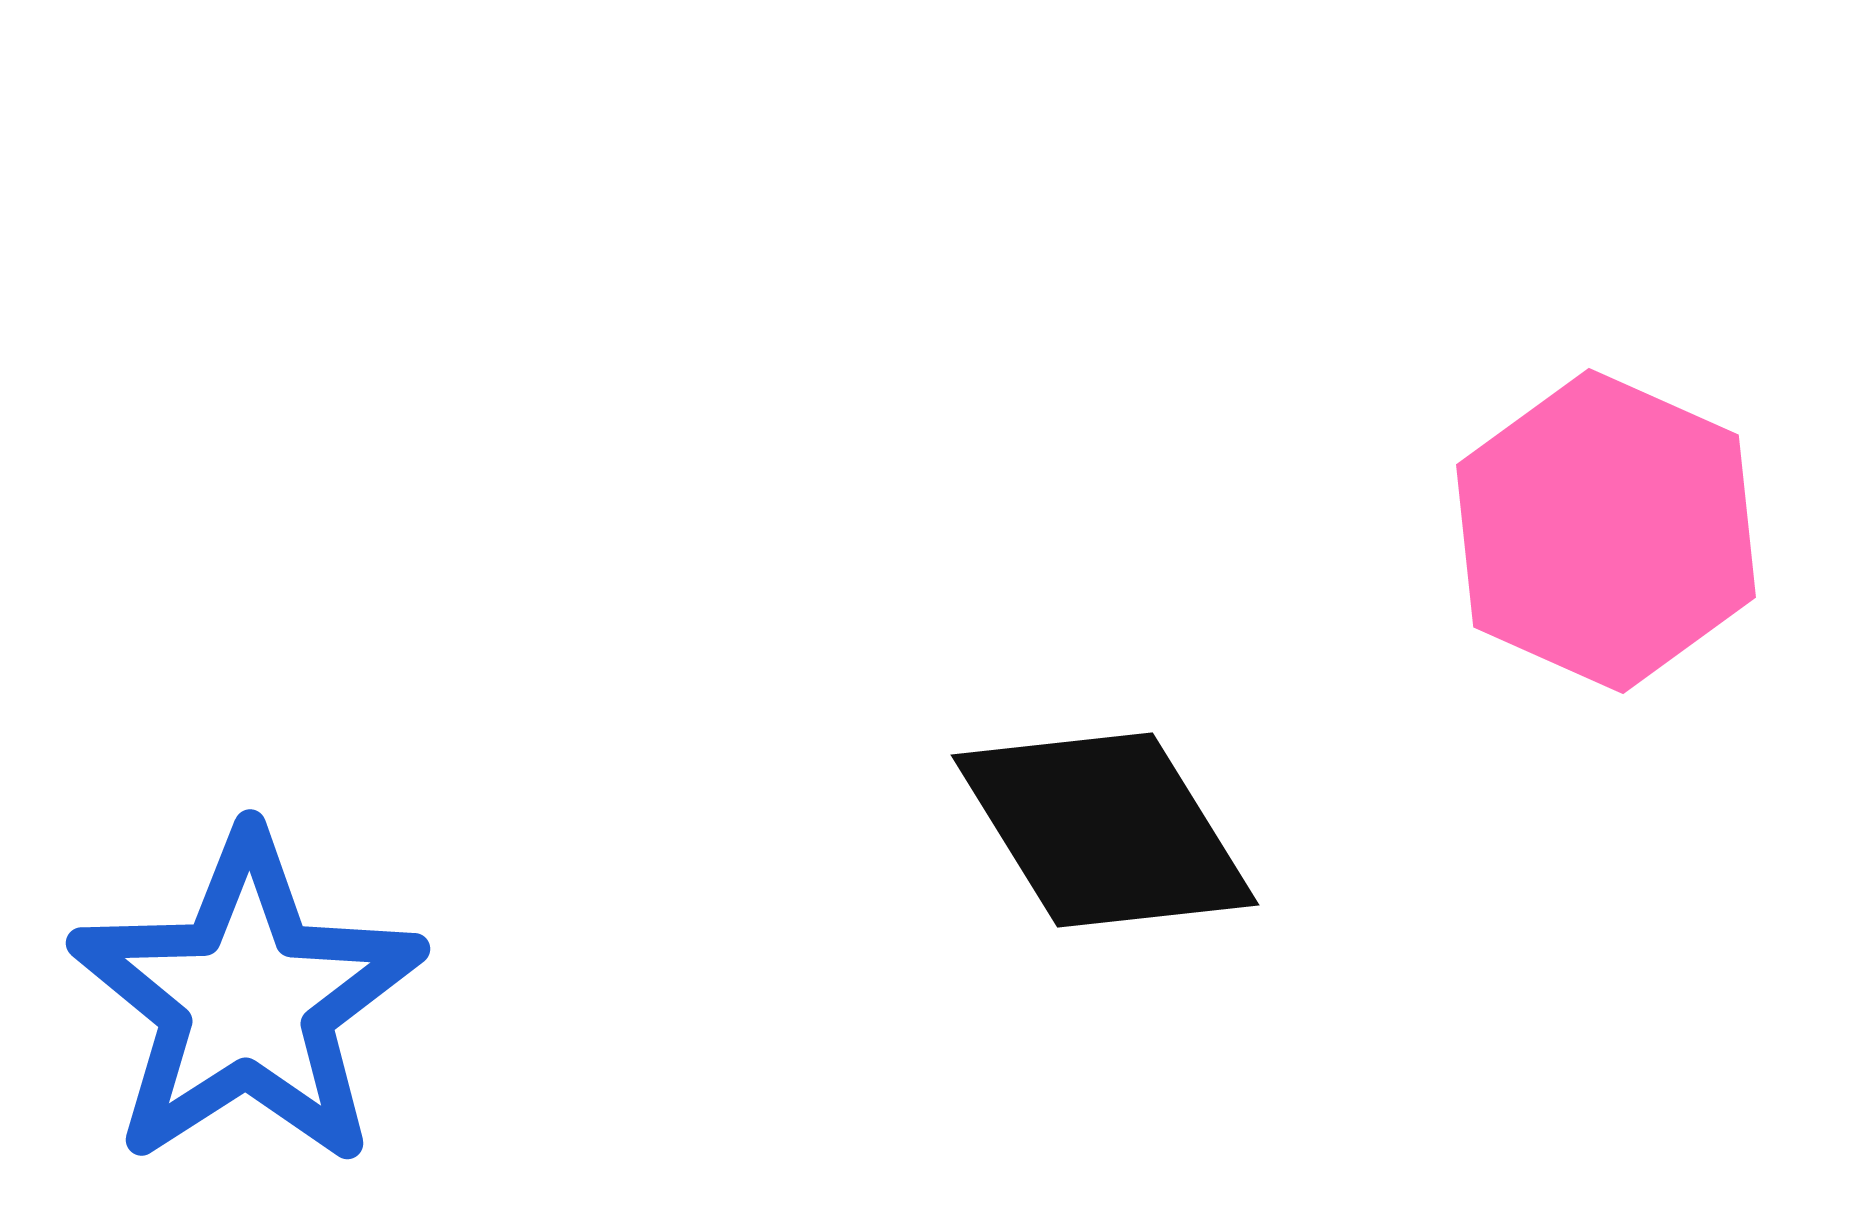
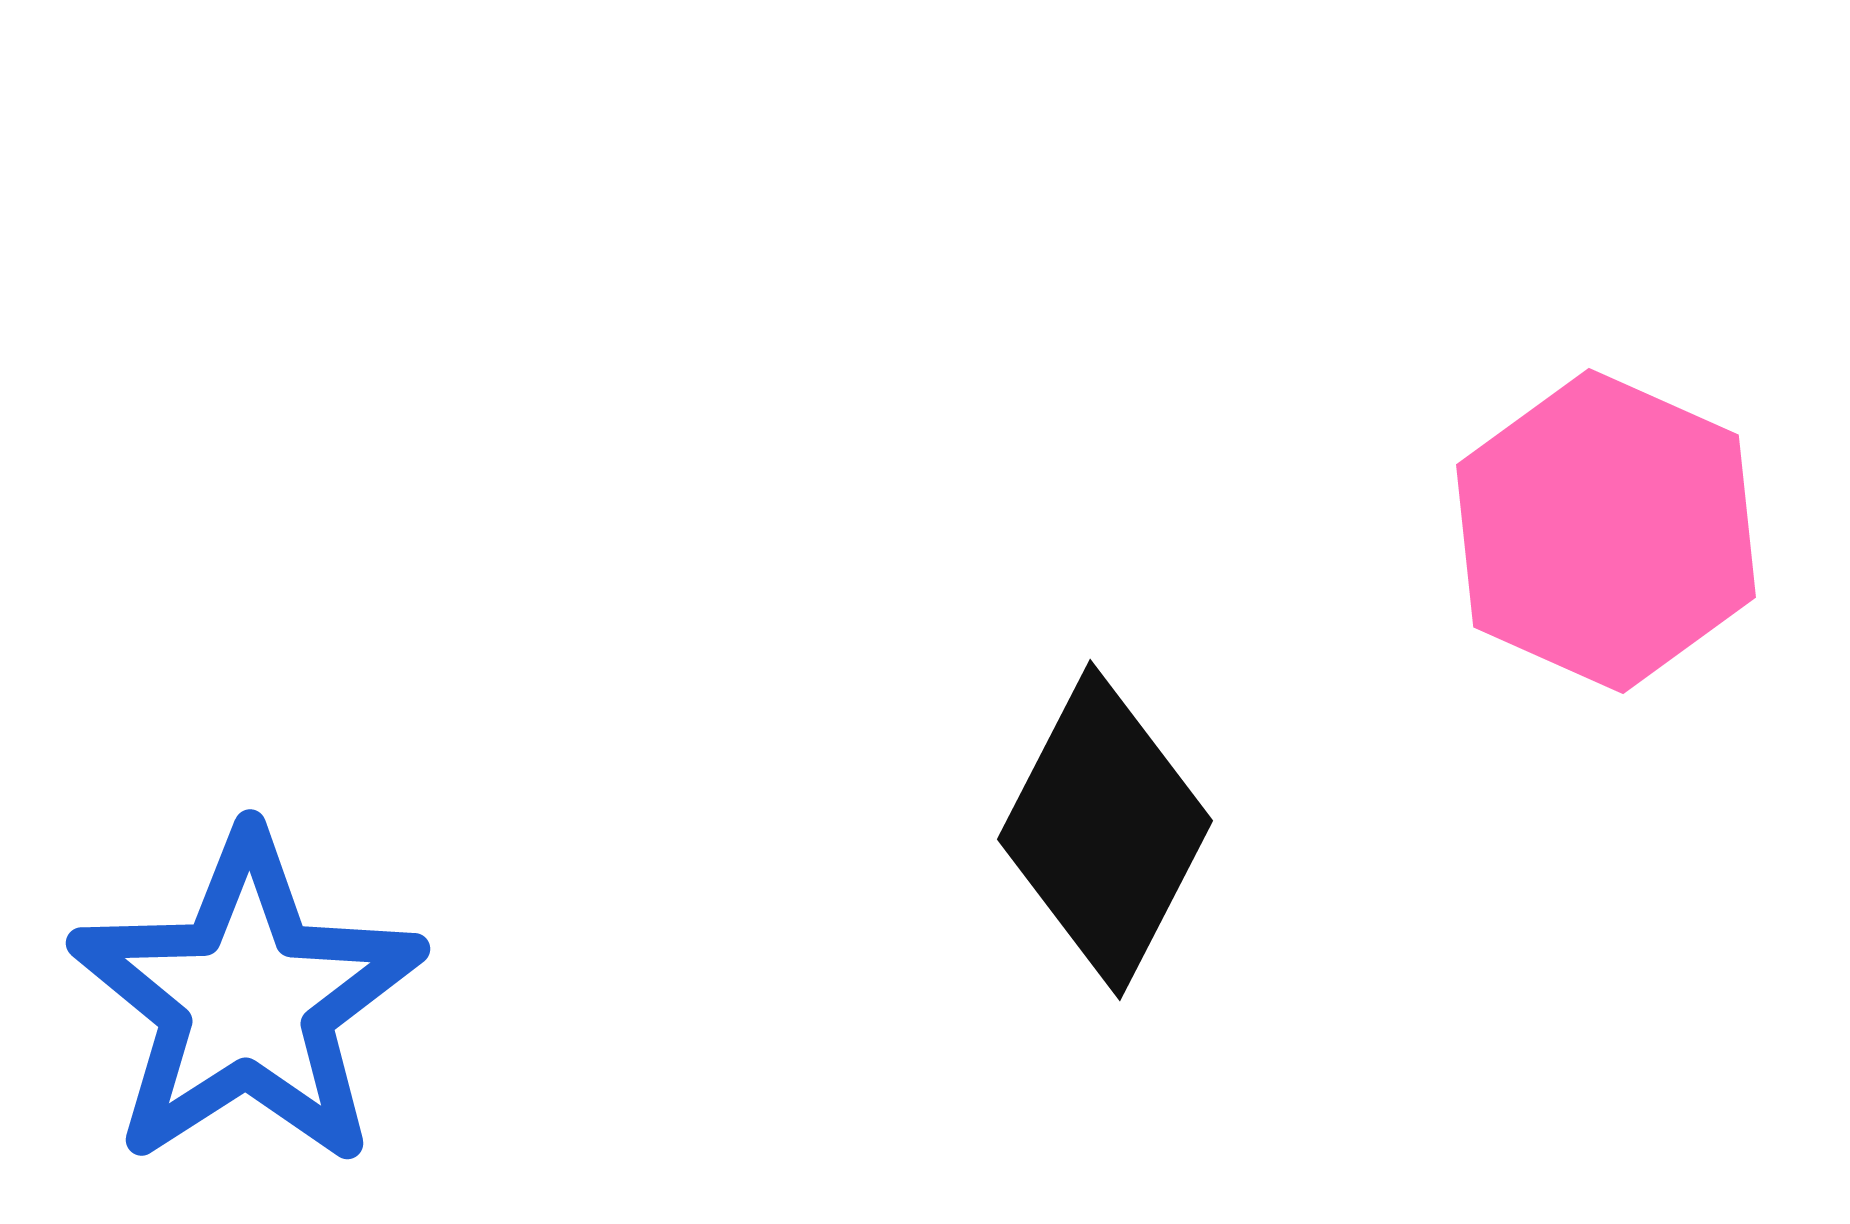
black diamond: rotated 59 degrees clockwise
